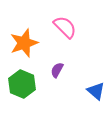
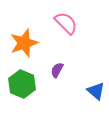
pink semicircle: moved 1 px right, 4 px up
